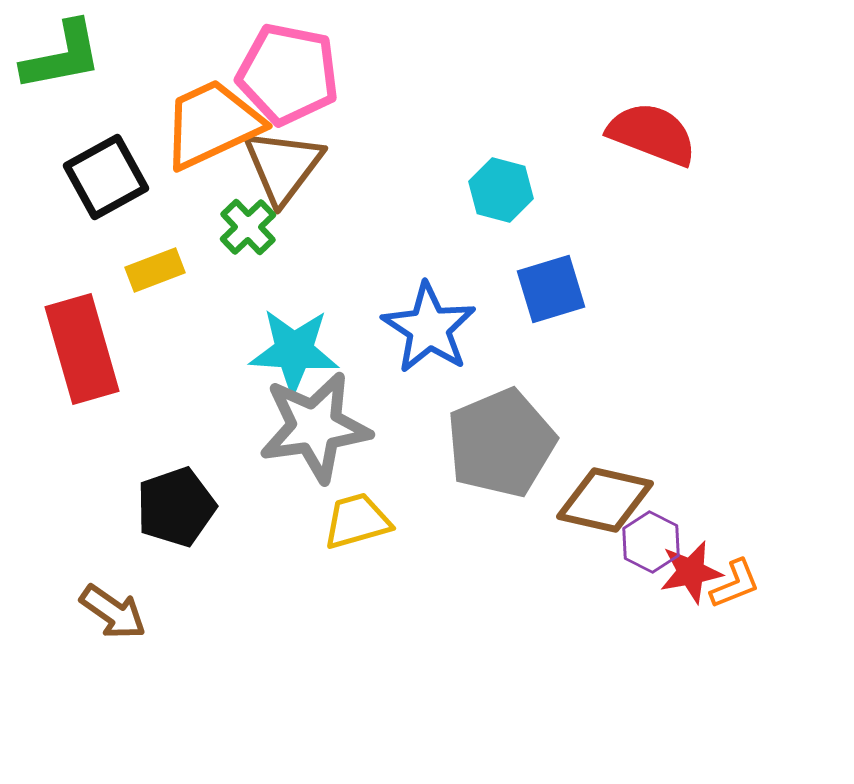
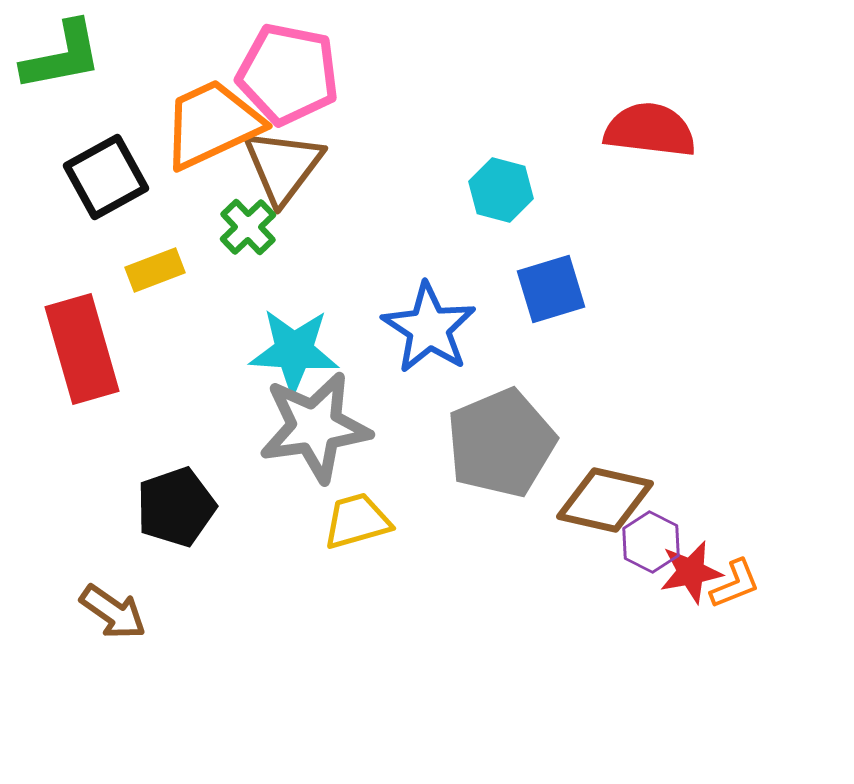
red semicircle: moved 2 px left, 4 px up; rotated 14 degrees counterclockwise
